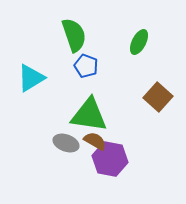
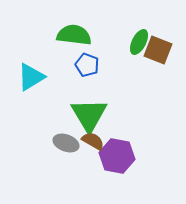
green semicircle: rotated 64 degrees counterclockwise
blue pentagon: moved 1 px right, 1 px up
cyan triangle: moved 1 px up
brown square: moved 47 px up; rotated 20 degrees counterclockwise
green triangle: rotated 51 degrees clockwise
brown semicircle: moved 2 px left
purple hexagon: moved 7 px right, 3 px up
